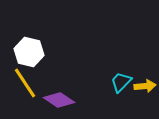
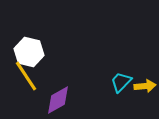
yellow line: moved 1 px right, 7 px up
purple diamond: moved 1 px left; rotated 64 degrees counterclockwise
